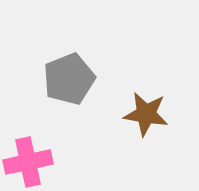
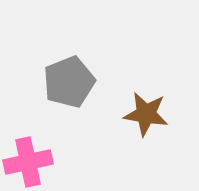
gray pentagon: moved 3 px down
